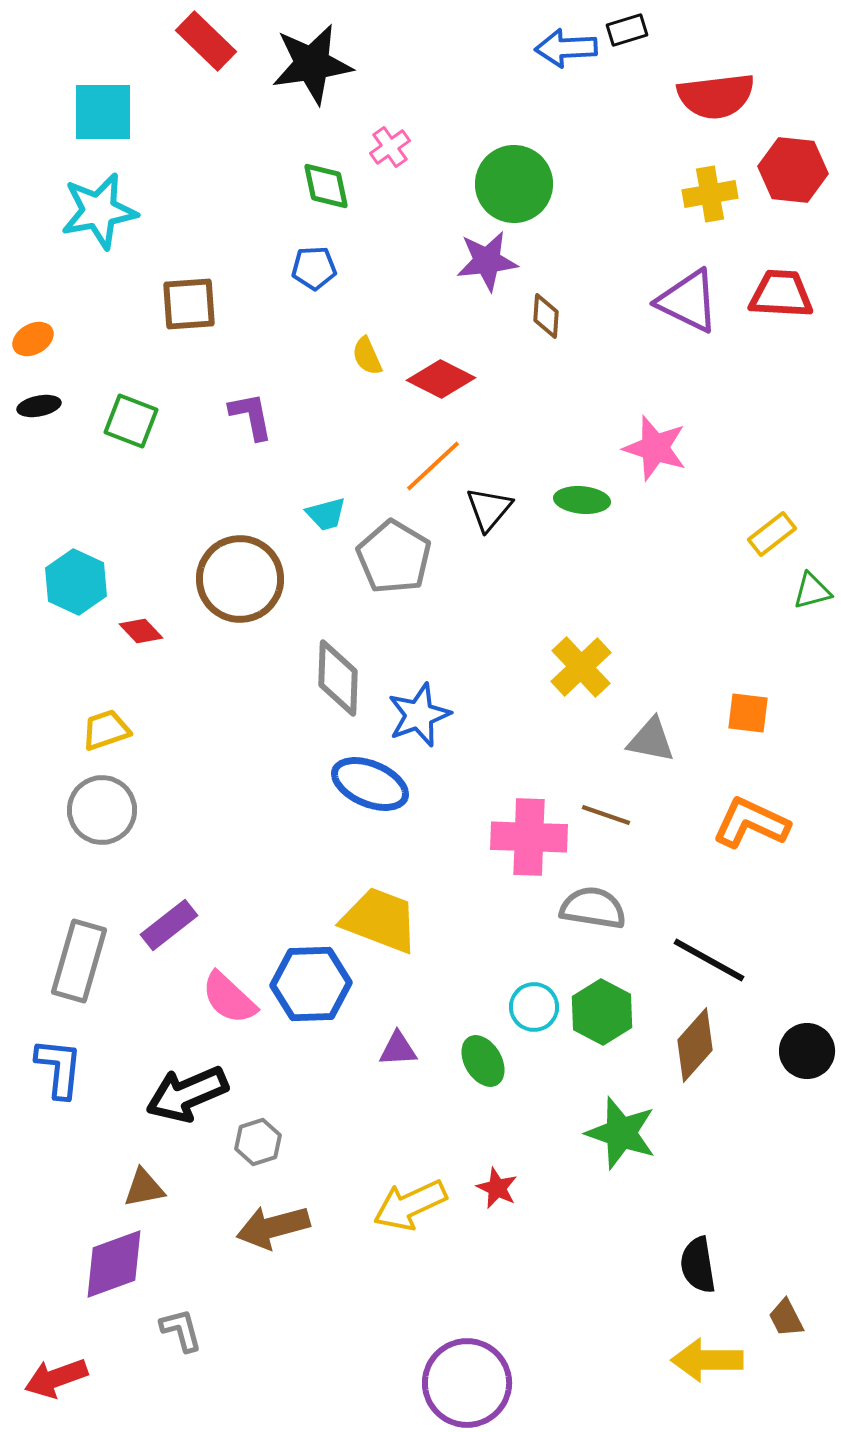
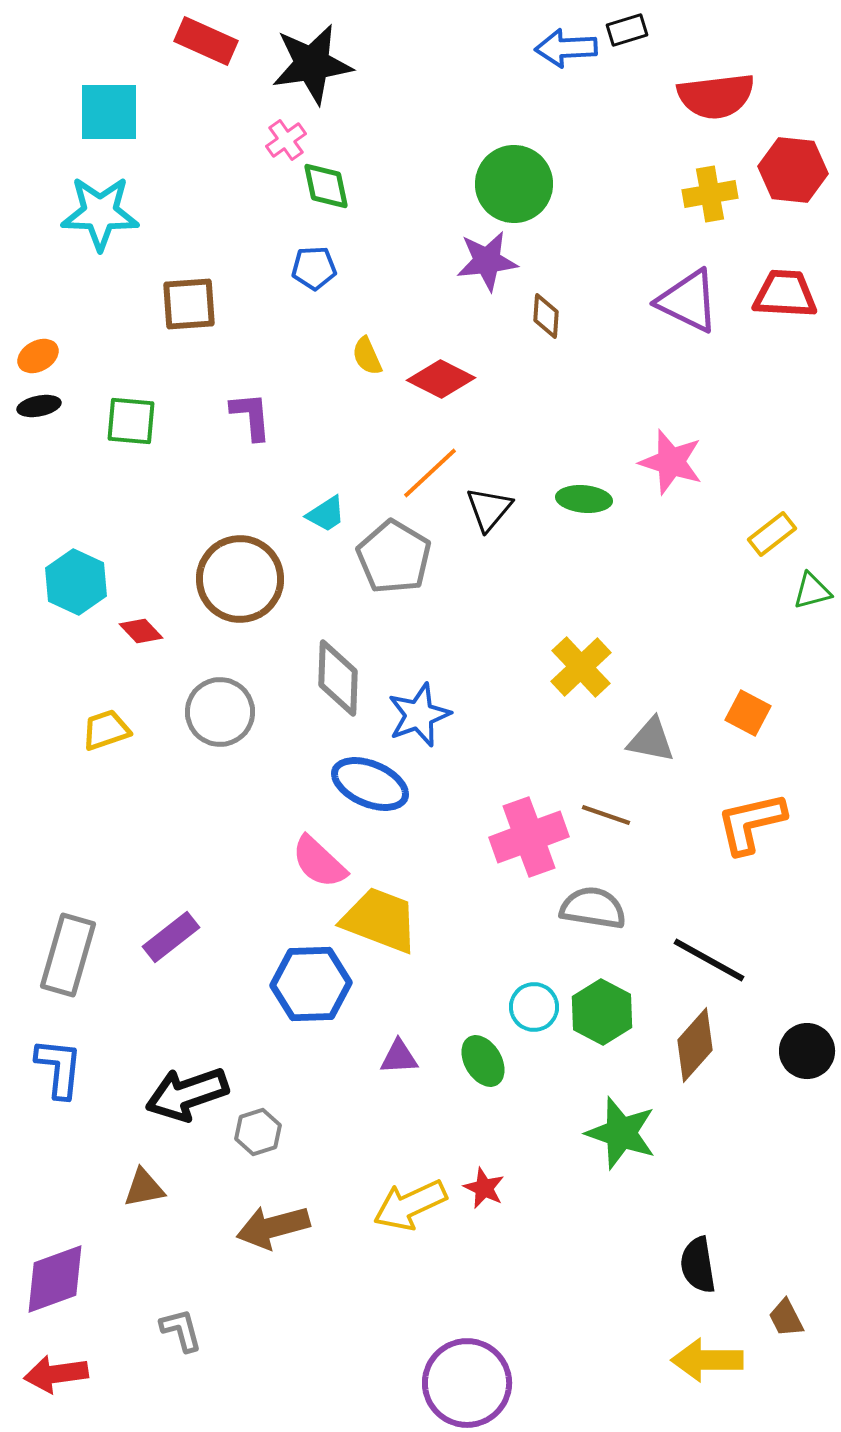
red rectangle at (206, 41): rotated 20 degrees counterclockwise
cyan square at (103, 112): moved 6 px right
pink cross at (390, 147): moved 104 px left, 7 px up
cyan star at (99, 211): moved 1 px right, 2 px down; rotated 12 degrees clockwise
red trapezoid at (781, 294): moved 4 px right
orange ellipse at (33, 339): moved 5 px right, 17 px down
purple L-shape at (251, 416): rotated 6 degrees clockwise
green square at (131, 421): rotated 16 degrees counterclockwise
pink star at (655, 448): moved 16 px right, 14 px down
orange line at (433, 466): moved 3 px left, 7 px down
green ellipse at (582, 500): moved 2 px right, 1 px up
cyan trapezoid at (326, 514): rotated 18 degrees counterclockwise
orange square at (748, 713): rotated 21 degrees clockwise
gray circle at (102, 810): moved 118 px right, 98 px up
orange L-shape at (751, 823): rotated 38 degrees counterclockwise
pink cross at (529, 837): rotated 22 degrees counterclockwise
purple rectangle at (169, 925): moved 2 px right, 12 px down
gray rectangle at (79, 961): moved 11 px left, 6 px up
pink semicircle at (229, 998): moved 90 px right, 136 px up
purple triangle at (398, 1049): moved 1 px right, 8 px down
black arrow at (187, 1094): rotated 4 degrees clockwise
gray hexagon at (258, 1142): moved 10 px up
red star at (497, 1188): moved 13 px left
purple diamond at (114, 1264): moved 59 px left, 15 px down
red arrow at (56, 1378): moved 4 px up; rotated 12 degrees clockwise
